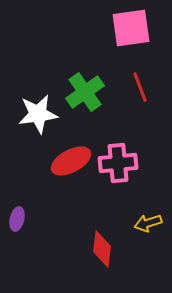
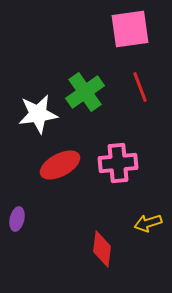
pink square: moved 1 px left, 1 px down
red ellipse: moved 11 px left, 4 px down
